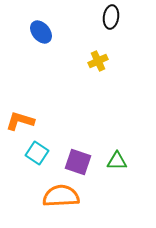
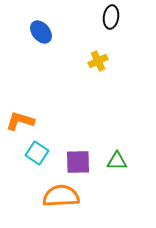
purple square: rotated 20 degrees counterclockwise
